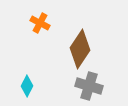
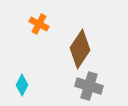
orange cross: moved 1 px left, 1 px down
cyan diamond: moved 5 px left, 1 px up
